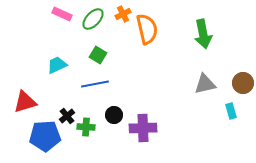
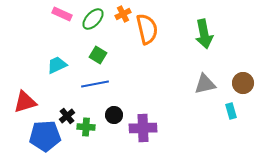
green arrow: moved 1 px right
